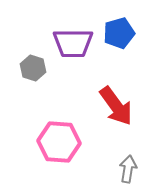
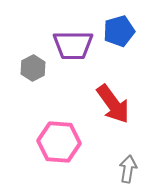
blue pentagon: moved 2 px up
purple trapezoid: moved 2 px down
gray hexagon: rotated 15 degrees clockwise
red arrow: moved 3 px left, 2 px up
